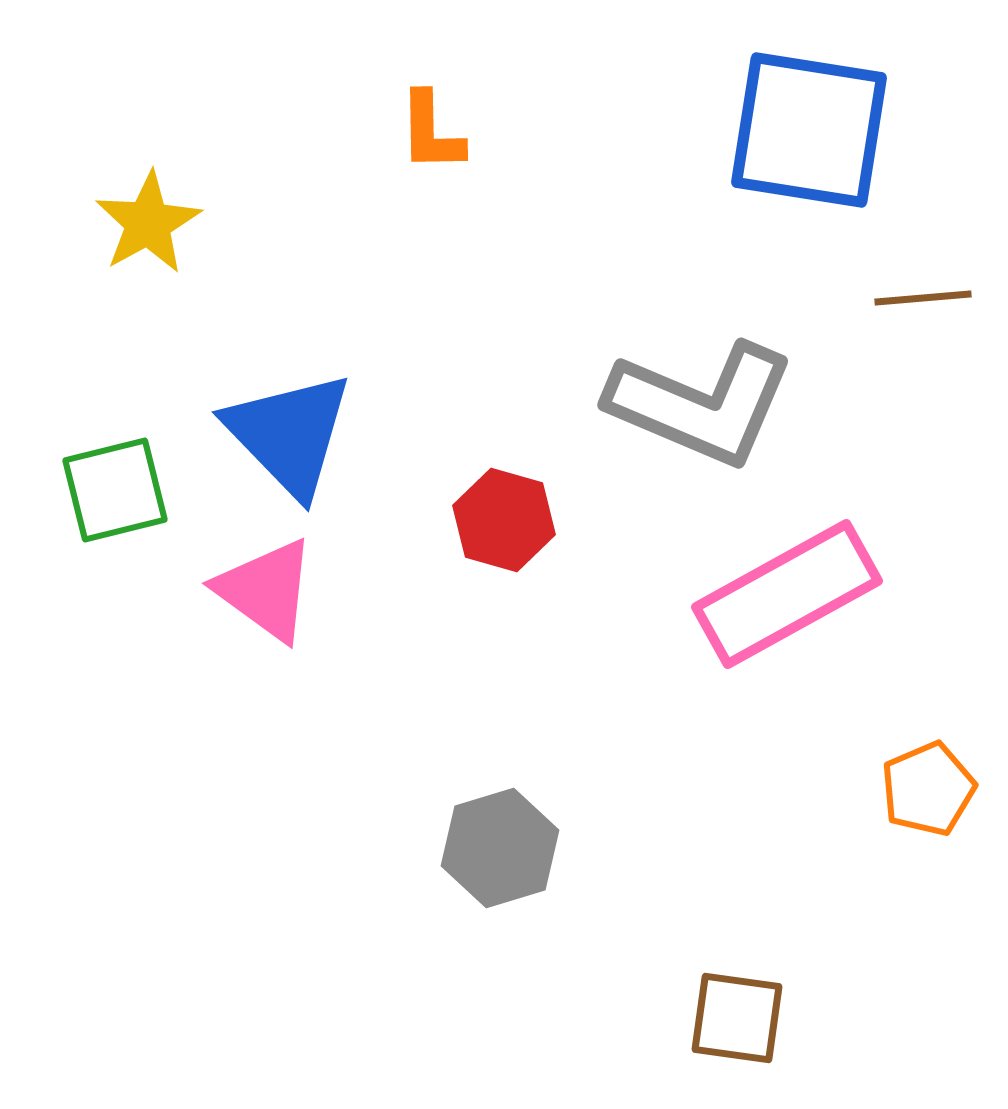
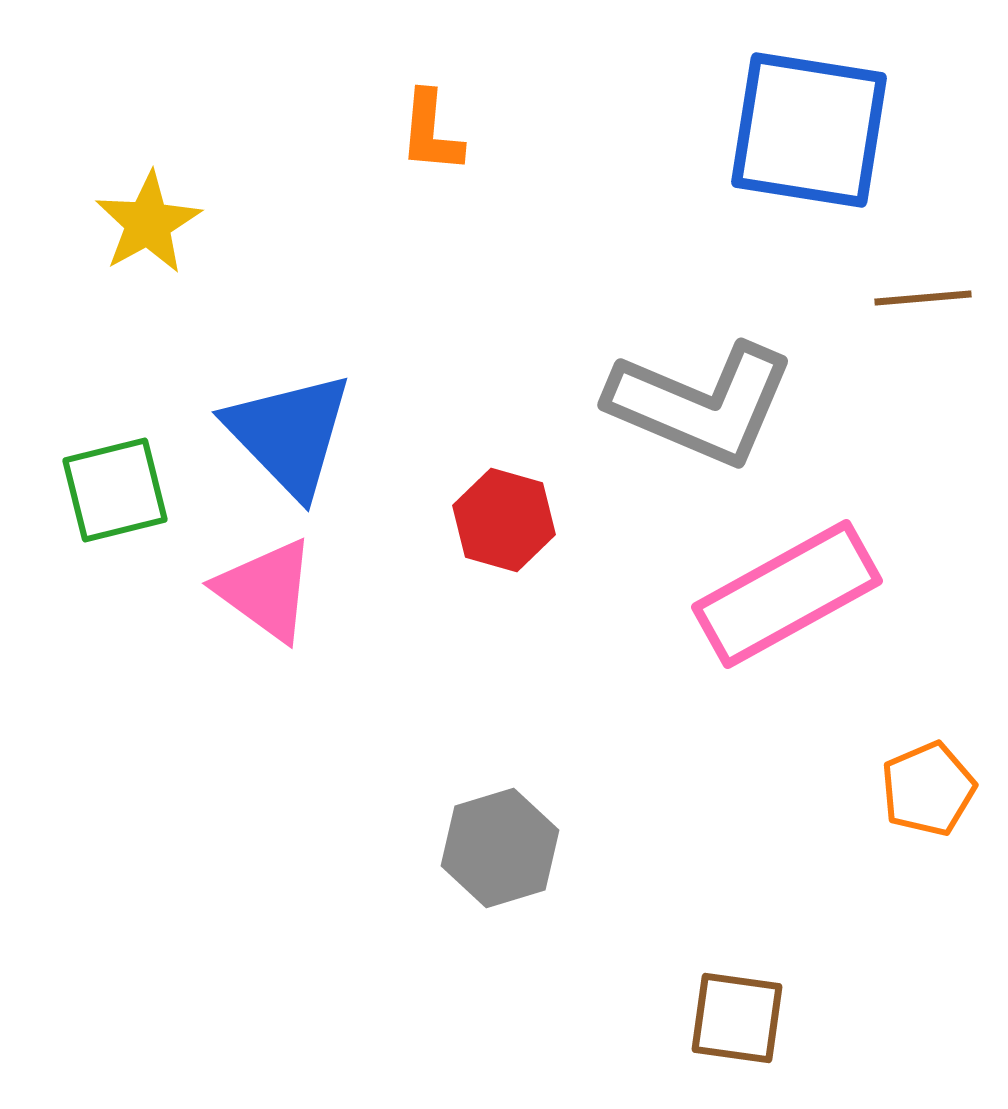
orange L-shape: rotated 6 degrees clockwise
